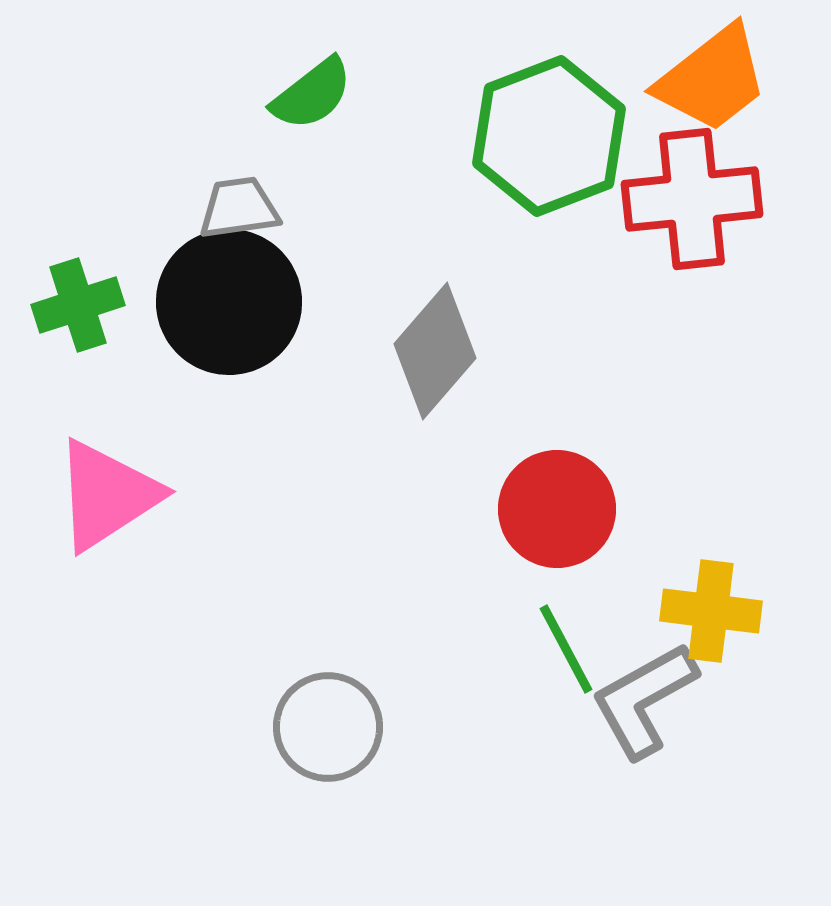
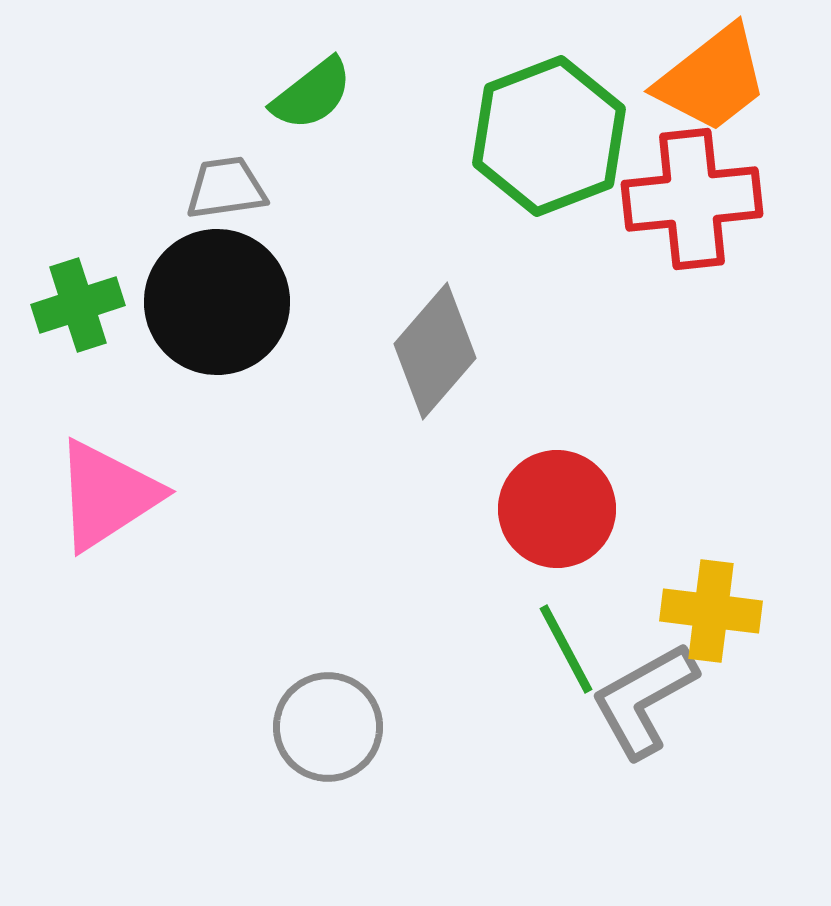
gray trapezoid: moved 13 px left, 20 px up
black circle: moved 12 px left
